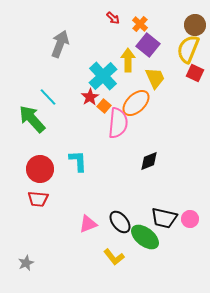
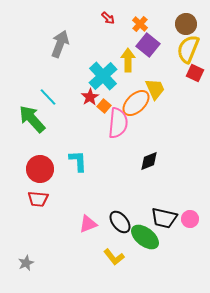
red arrow: moved 5 px left
brown circle: moved 9 px left, 1 px up
yellow trapezoid: moved 11 px down
